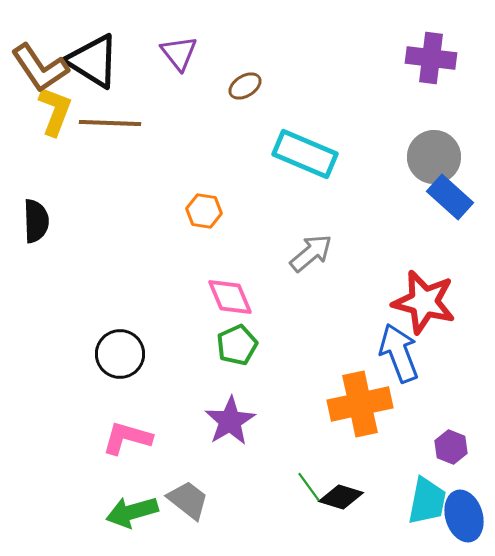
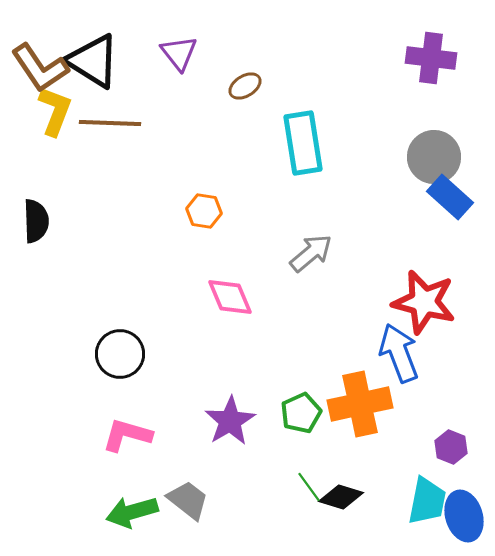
cyan rectangle: moved 2 px left, 11 px up; rotated 58 degrees clockwise
green pentagon: moved 64 px right, 68 px down
pink L-shape: moved 3 px up
